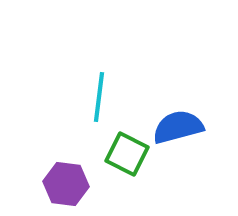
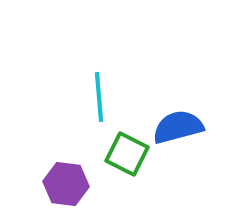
cyan line: rotated 12 degrees counterclockwise
